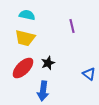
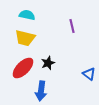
blue arrow: moved 2 px left
